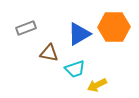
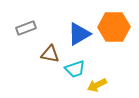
brown triangle: moved 1 px right, 1 px down
